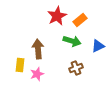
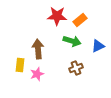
red star: rotated 30 degrees clockwise
